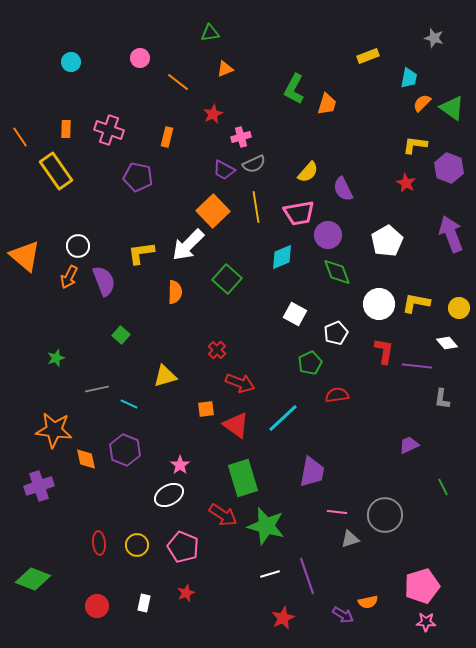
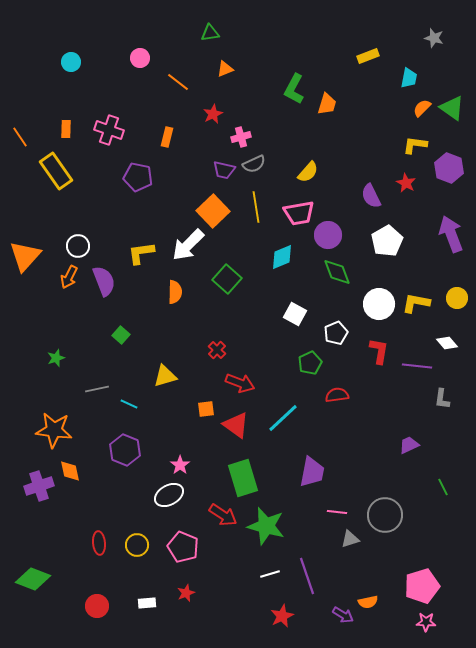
orange semicircle at (422, 103): moved 5 px down
purple trapezoid at (224, 170): rotated 15 degrees counterclockwise
purple semicircle at (343, 189): moved 28 px right, 7 px down
orange triangle at (25, 256): rotated 32 degrees clockwise
yellow circle at (459, 308): moved 2 px left, 10 px up
red L-shape at (384, 351): moved 5 px left
orange diamond at (86, 459): moved 16 px left, 12 px down
white rectangle at (144, 603): moved 3 px right; rotated 72 degrees clockwise
red star at (283, 618): moved 1 px left, 2 px up
